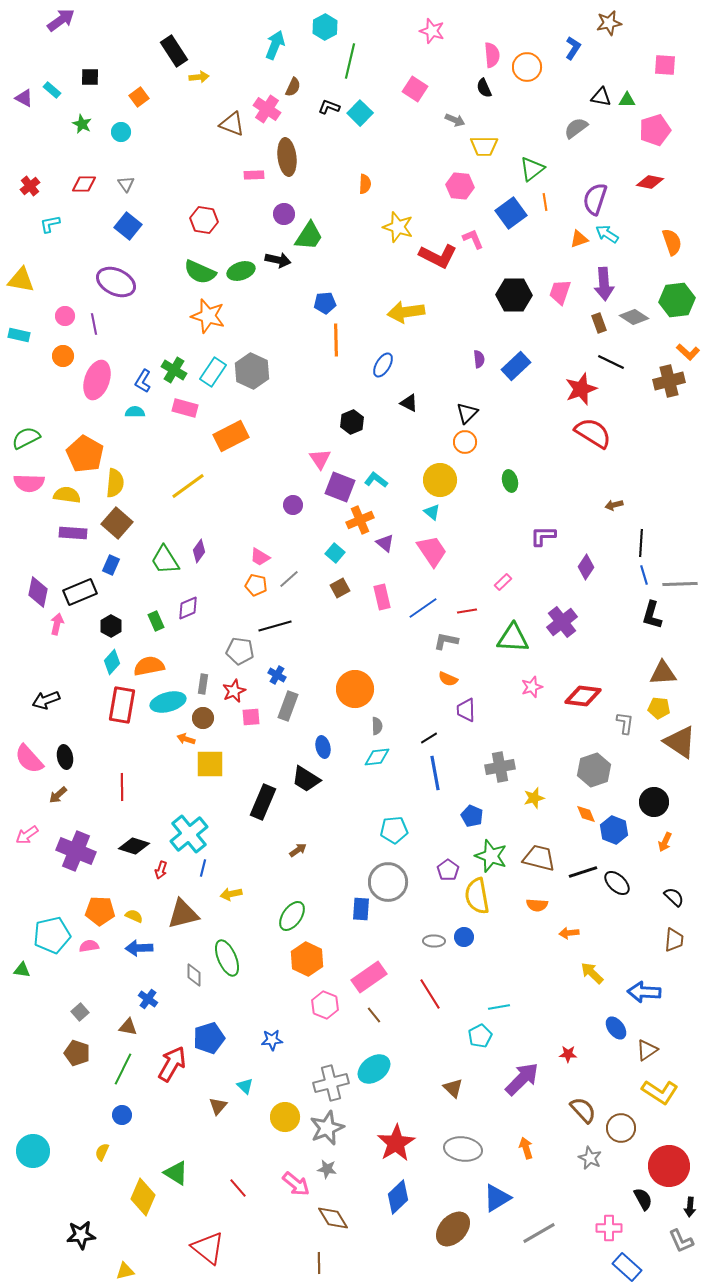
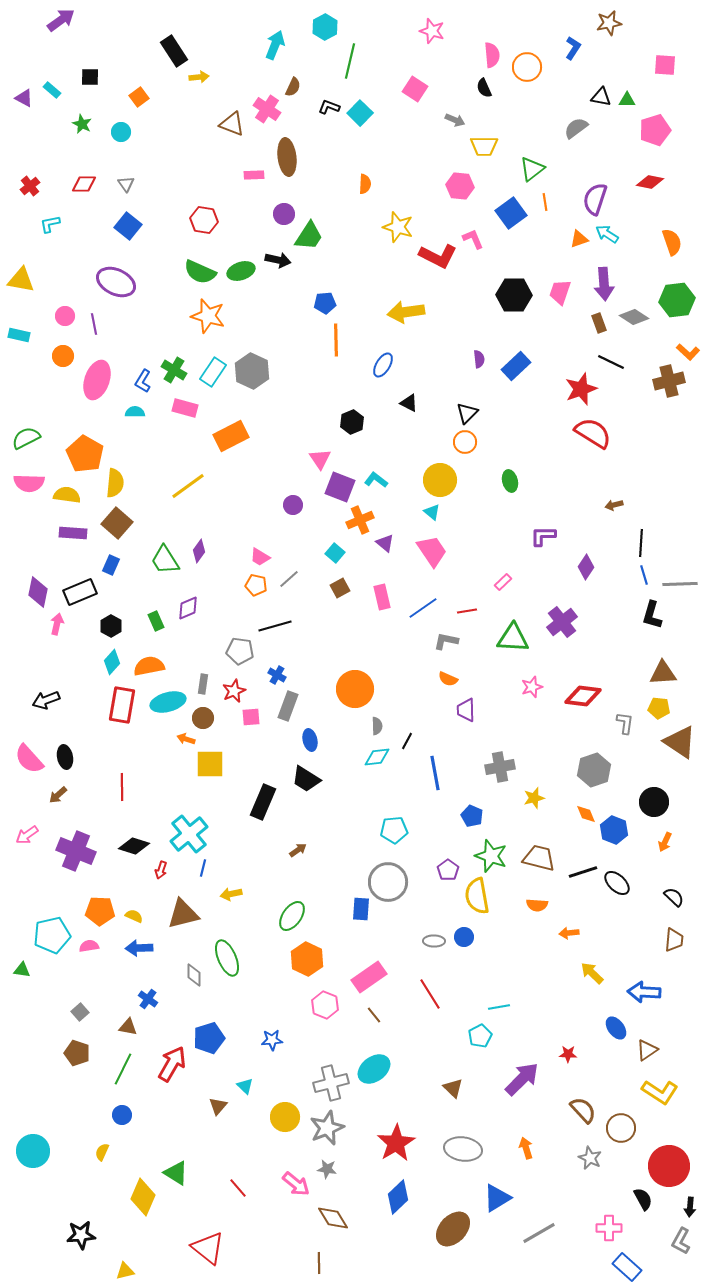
black line at (429, 738): moved 22 px left, 3 px down; rotated 30 degrees counterclockwise
blue ellipse at (323, 747): moved 13 px left, 7 px up
gray L-shape at (681, 1241): rotated 52 degrees clockwise
